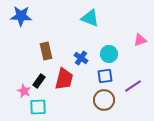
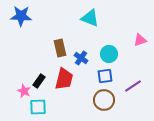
brown rectangle: moved 14 px right, 3 px up
